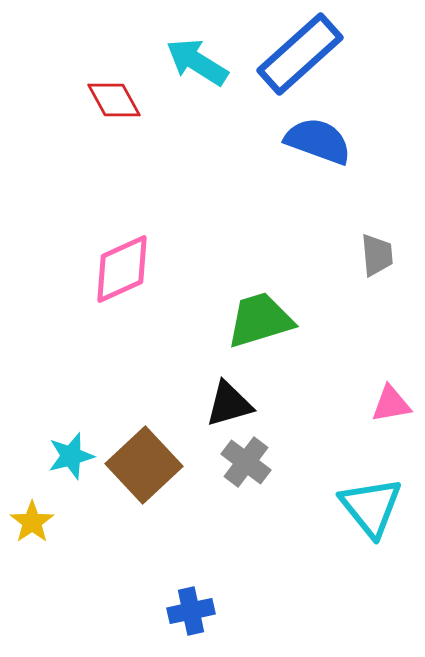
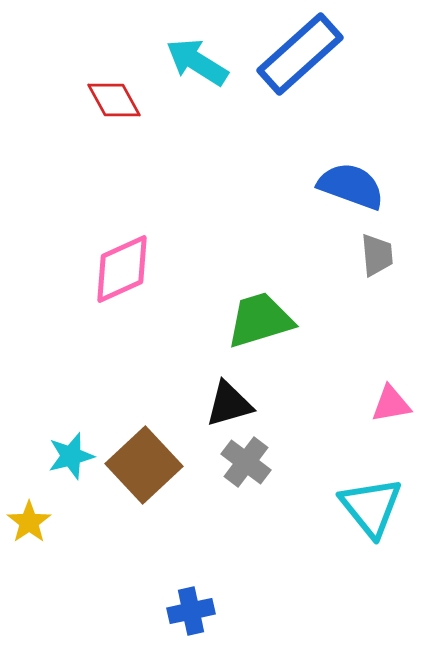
blue semicircle: moved 33 px right, 45 px down
yellow star: moved 3 px left
